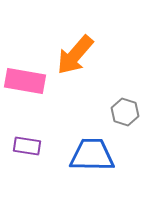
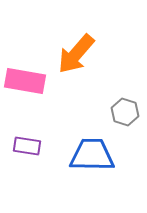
orange arrow: moved 1 px right, 1 px up
